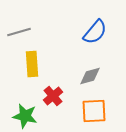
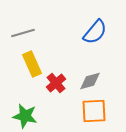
gray line: moved 4 px right, 1 px down
yellow rectangle: rotated 20 degrees counterclockwise
gray diamond: moved 5 px down
red cross: moved 3 px right, 13 px up
